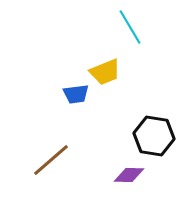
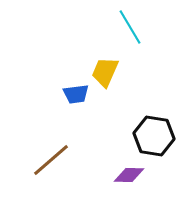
yellow trapezoid: rotated 136 degrees clockwise
